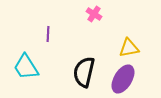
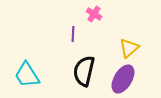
purple line: moved 25 px right
yellow triangle: rotated 30 degrees counterclockwise
cyan trapezoid: moved 1 px right, 8 px down
black semicircle: moved 1 px up
